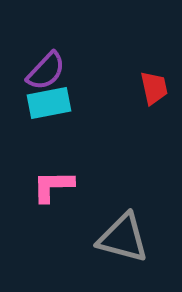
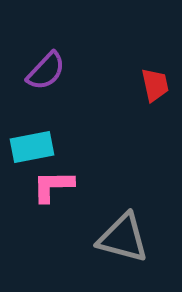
red trapezoid: moved 1 px right, 3 px up
cyan rectangle: moved 17 px left, 44 px down
